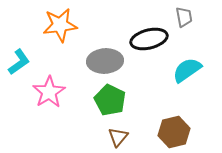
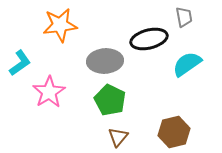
cyan L-shape: moved 1 px right, 1 px down
cyan semicircle: moved 6 px up
